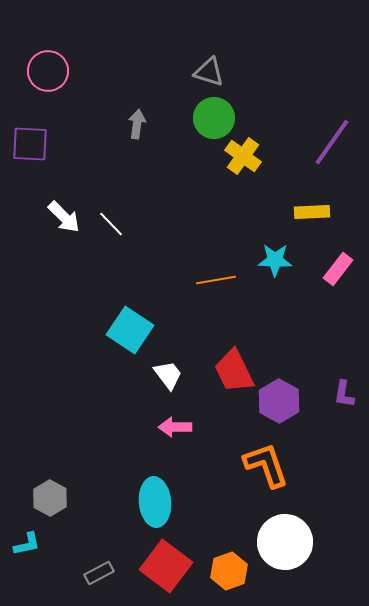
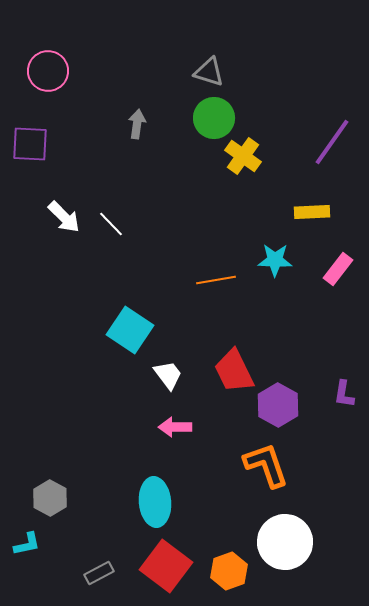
purple hexagon: moved 1 px left, 4 px down
